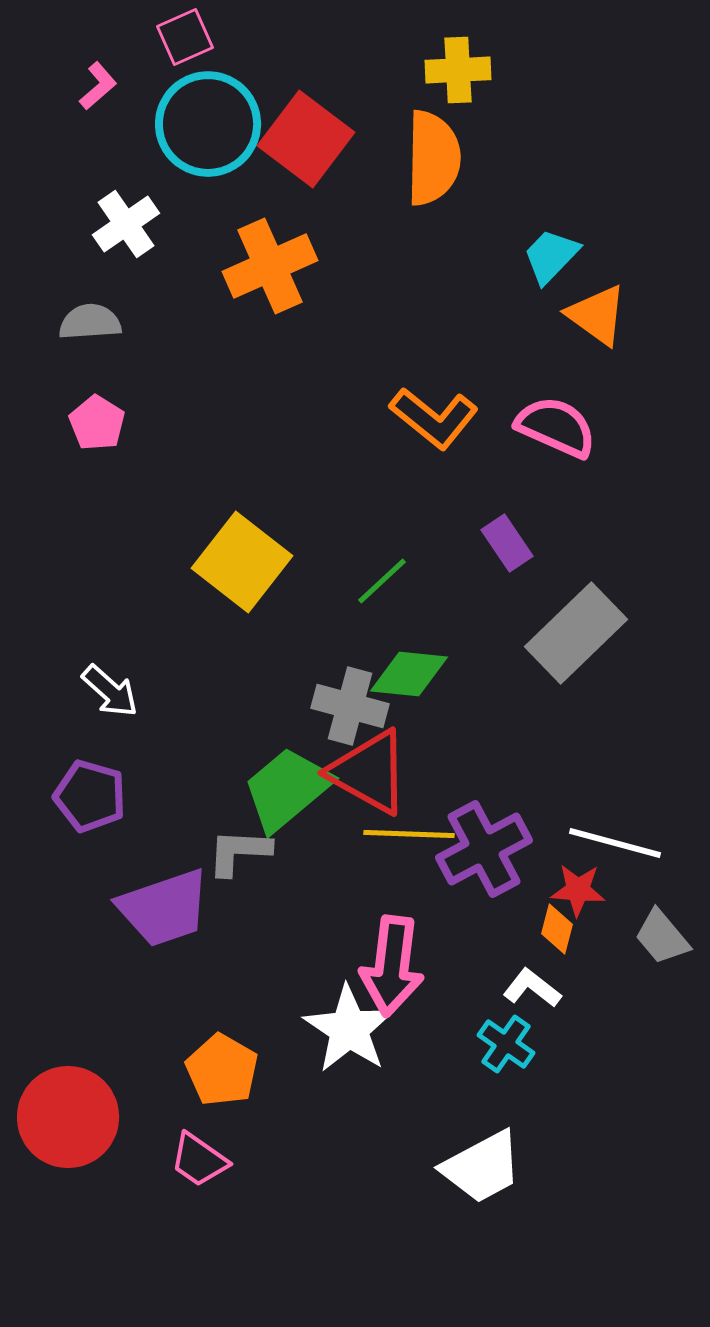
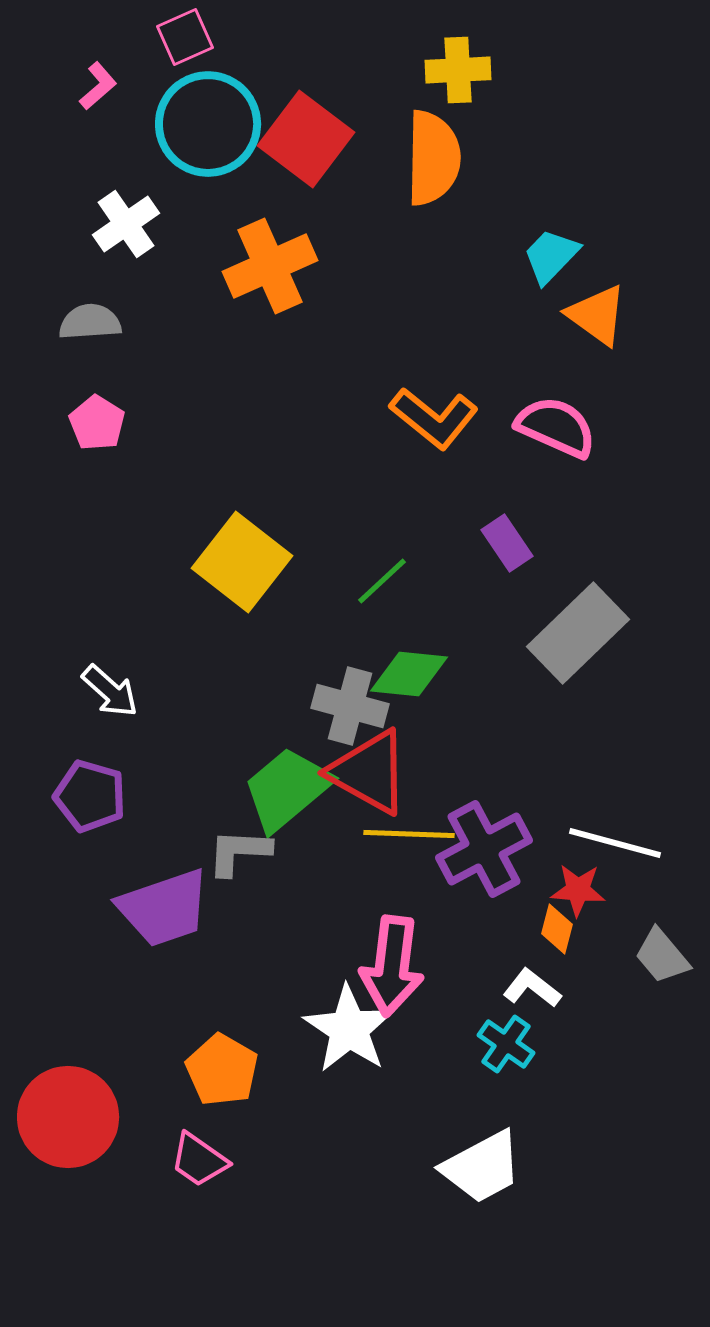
gray rectangle: moved 2 px right
gray trapezoid: moved 19 px down
